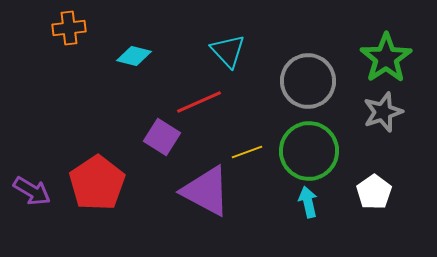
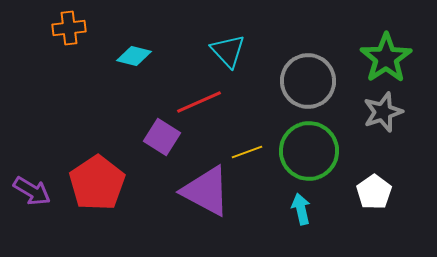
cyan arrow: moved 7 px left, 7 px down
